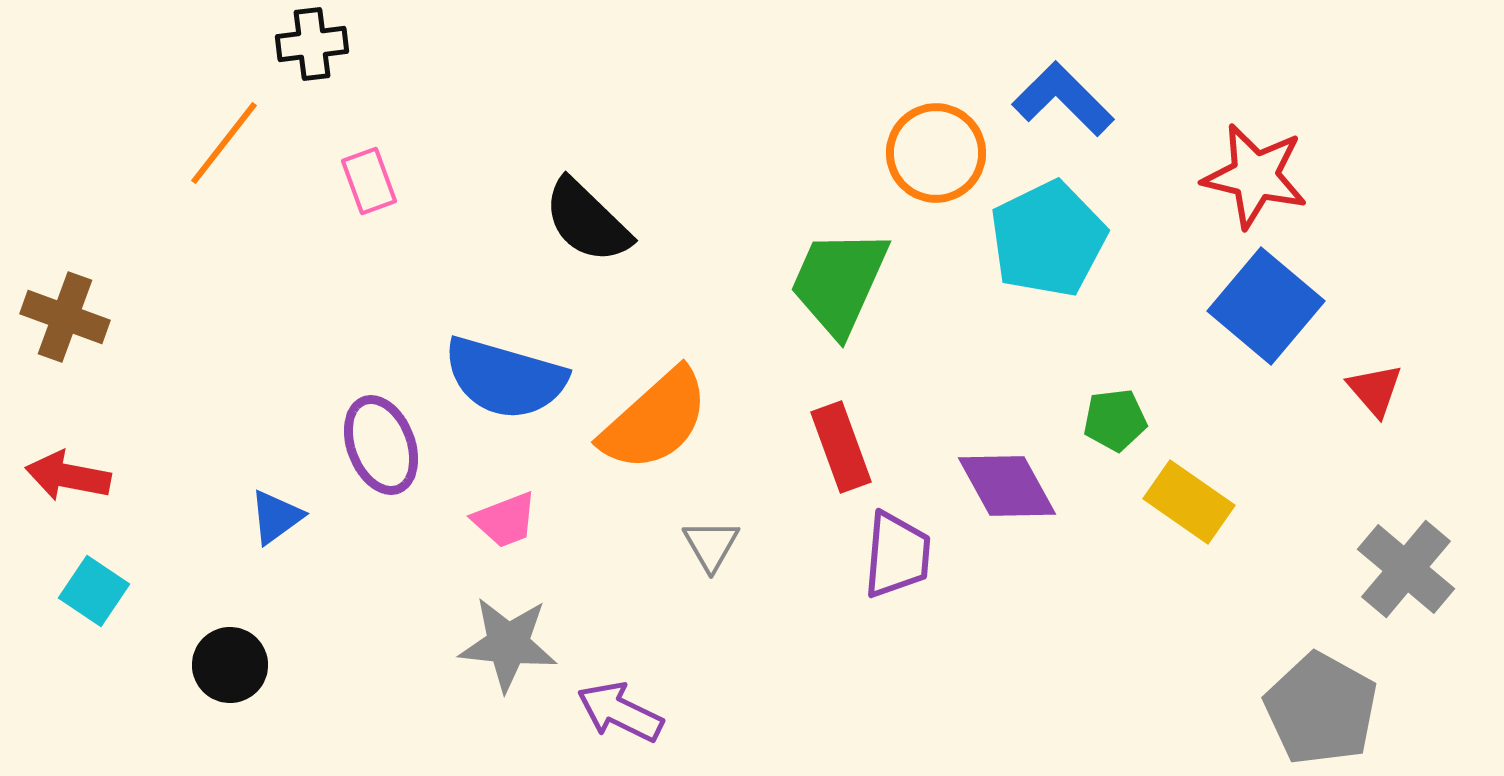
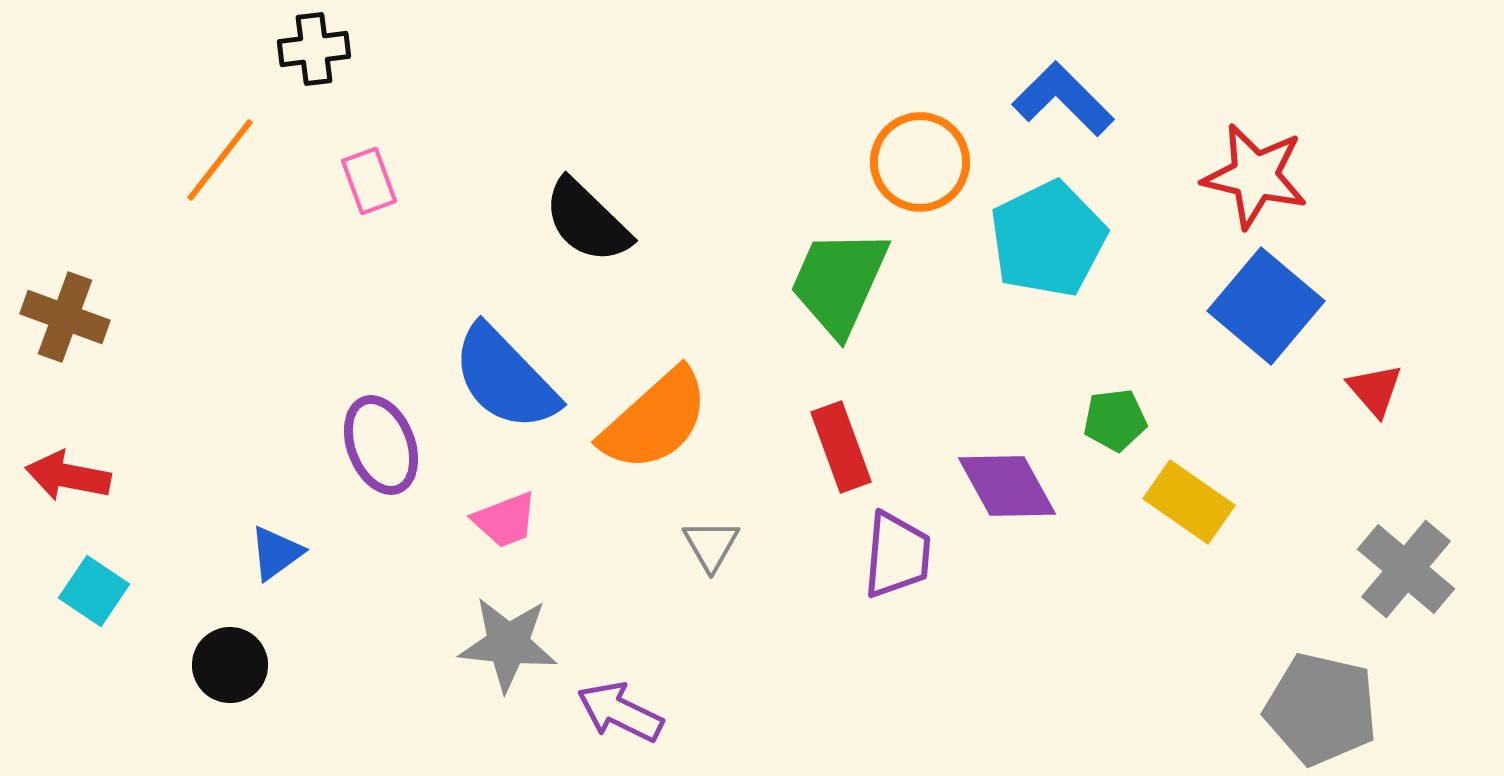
black cross: moved 2 px right, 5 px down
orange line: moved 4 px left, 17 px down
orange circle: moved 16 px left, 9 px down
blue semicircle: rotated 30 degrees clockwise
blue triangle: moved 36 px down
gray pentagon: rotated 16 degrees counterclockwise
